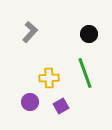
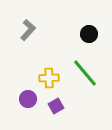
gray L-shape: moved 2 px left, 2 px up
green line: rotated 20 degrees counterclockwise
purple circle: moved 2 px left, 3 px up
purple square: moved 5 px left
